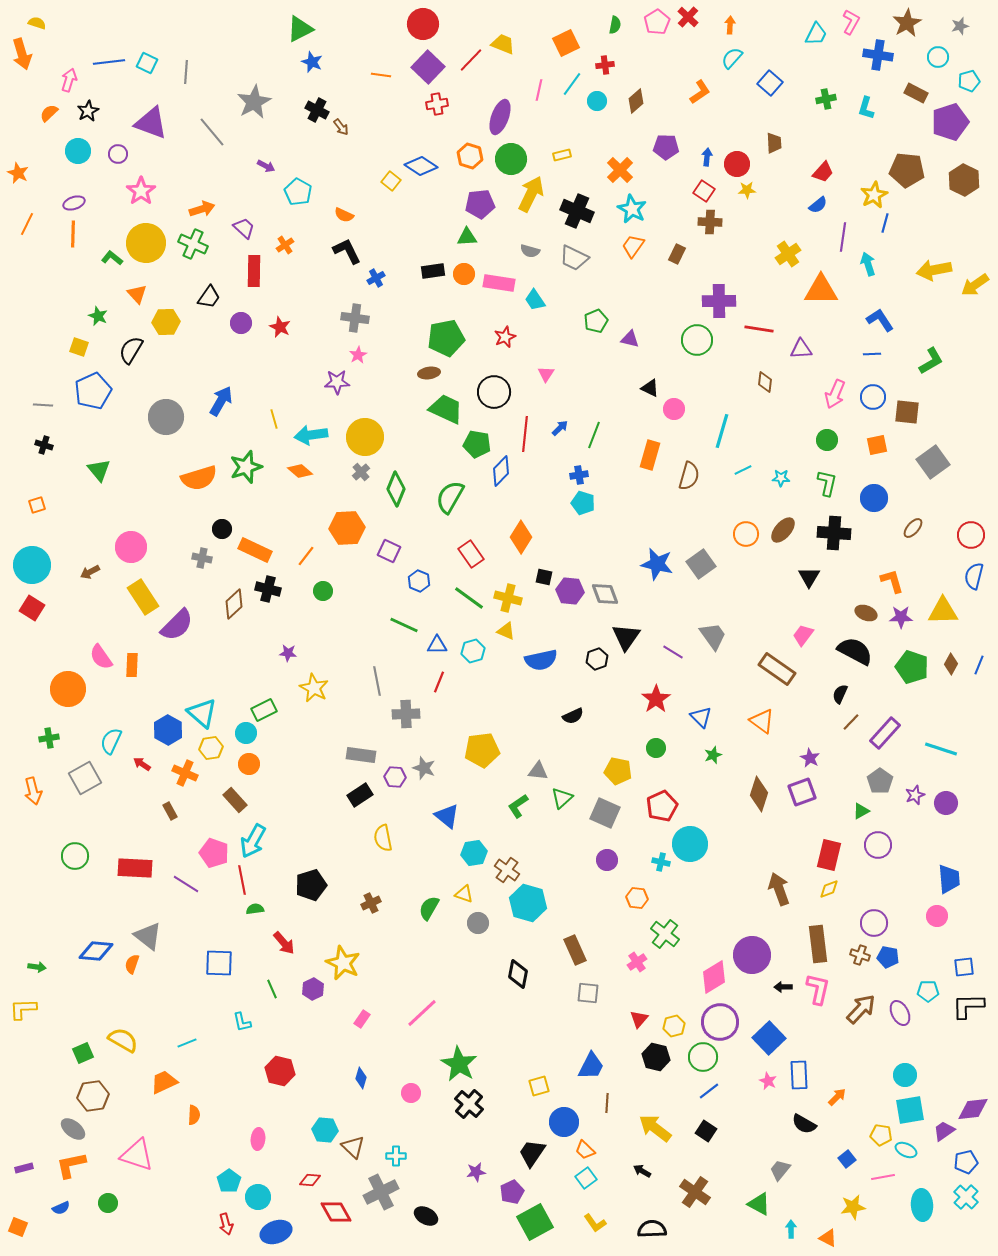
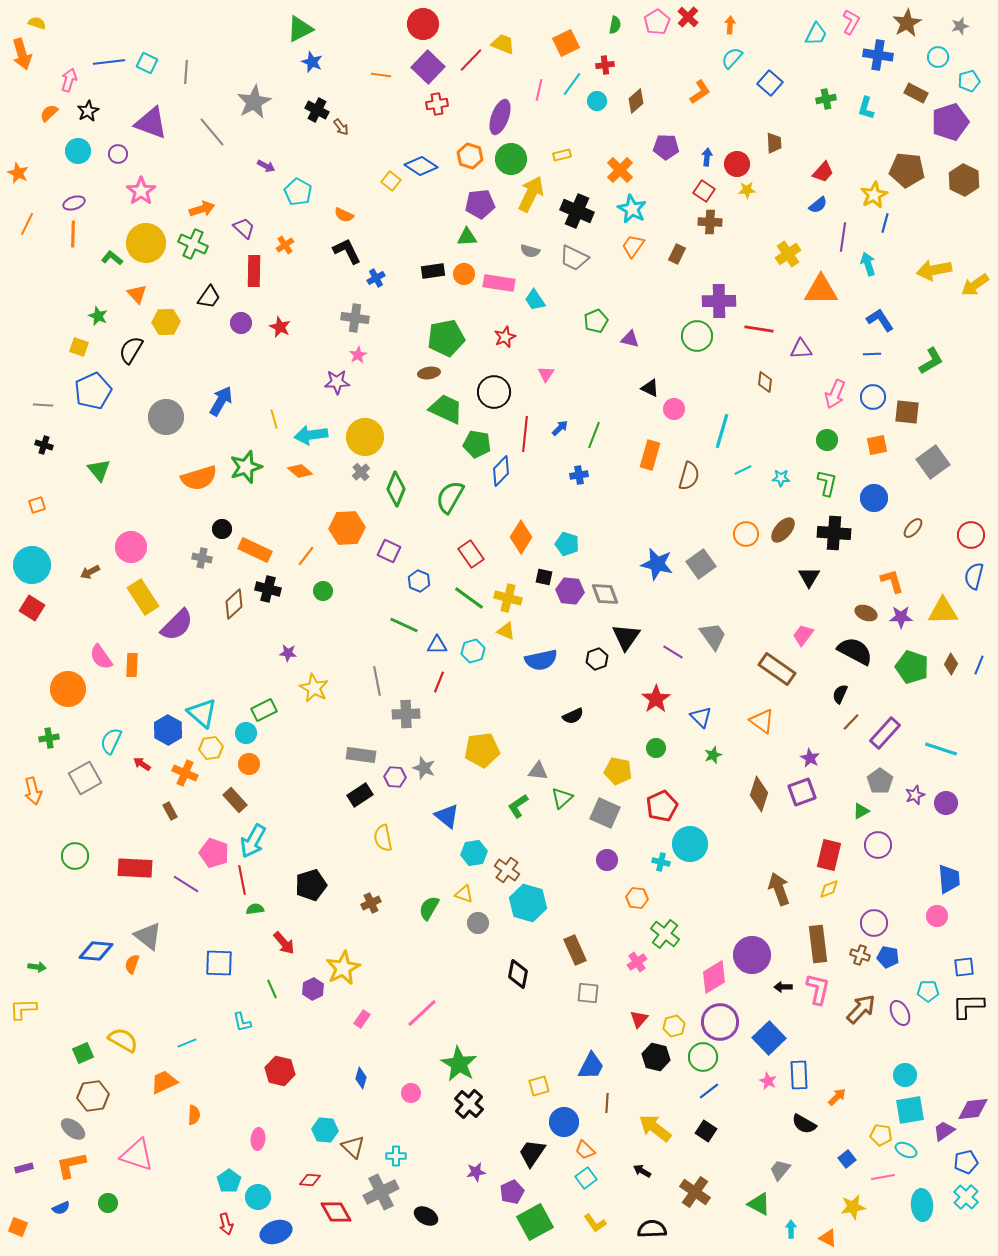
green circle at (697, 340): moved 4 px up
cyan pentagon at (583, 503): moved 16 px left, 41 px down
yellow star at (343, 963): moved 5 px down; rotated 20 degrees clockwise
